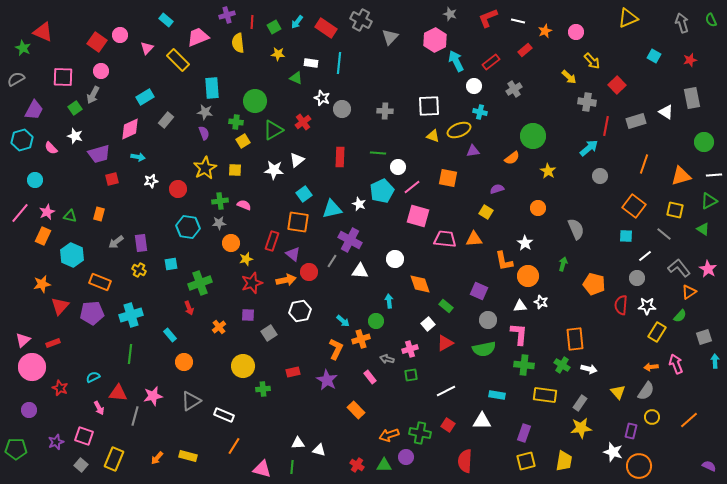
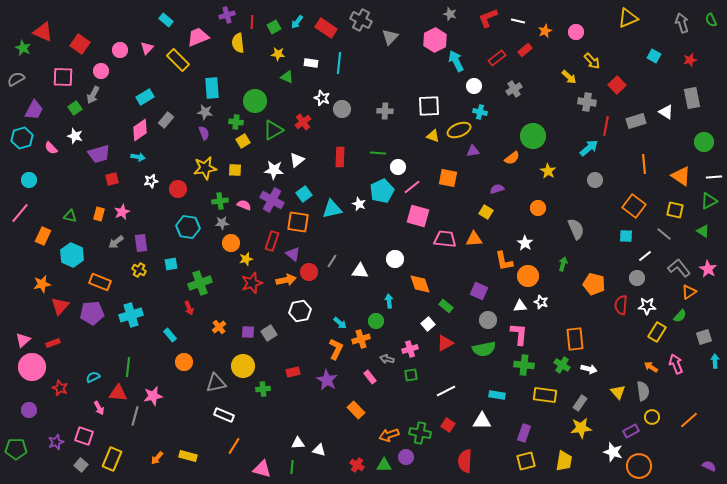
pink circle at (120, 35): moved 15 px down
red square at (97, 42): moved 17 px left, 2 px down
red rectangle at (491, 62): moved 6 px right, 4 px up
green triangle at (296, 78): moved 9 px left, 1 px up
pink diamond at (130, 129): moved 10 px right, 1 px down; rotated 10 degrees counterclockwise
cyan hexagon at (22, 140): moved 2 px up
orange line at (644, 164): rotated 24 degrees counterclockwise
yellow star at (205, 168): rotated 20 degrees clockwise
white line at (714, 175): moved 2 px down
gray circle at (600, 176): moved 5 px left, 4 px down
orange triangle at (681, 176): rotated 50 degrees clockwise
cyan circle at (35, 180): moved 6 px left
pink star at (47, 212): moved 75 px right
gray star at (219, 223): moved 3 px right
green triangle at (703, 229): moved 2 px down
purple cross at (350, 240): moved 78 px left, 40 px up
purple square at (248, 315): moved 17 px down
cyan arrow at (343, 321): moved 3 px left, 2 px down
green line at (130, 354): moved 2 px left, 13 px down
orange arrow at (651, 367): rotated 40 degrees clockwise
gray semicircle at (646, 391): moved 3 px left; rotated 42 degrees counterclockwise
gray triangle at (191, 401): moved 25 px right, 18 px up; rotated 20 degrees clockwise
purple rectangle at (631, 431): rotated 49 degrees clockwise
yellow rectangle at (114, 459): moved 2 px left
